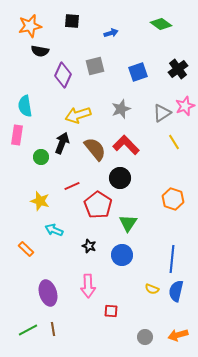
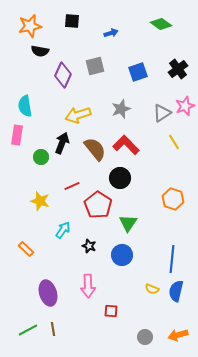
cyan arrow: moved 9 px right; rotated 102 degrees clockwise
